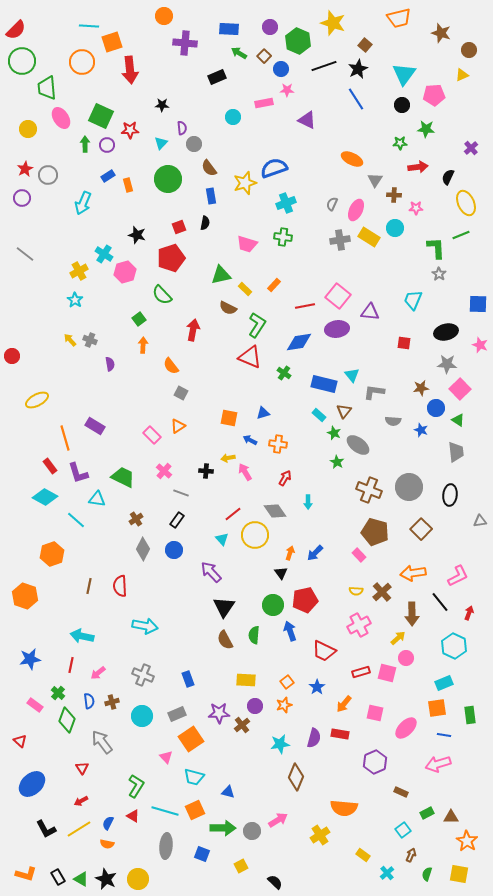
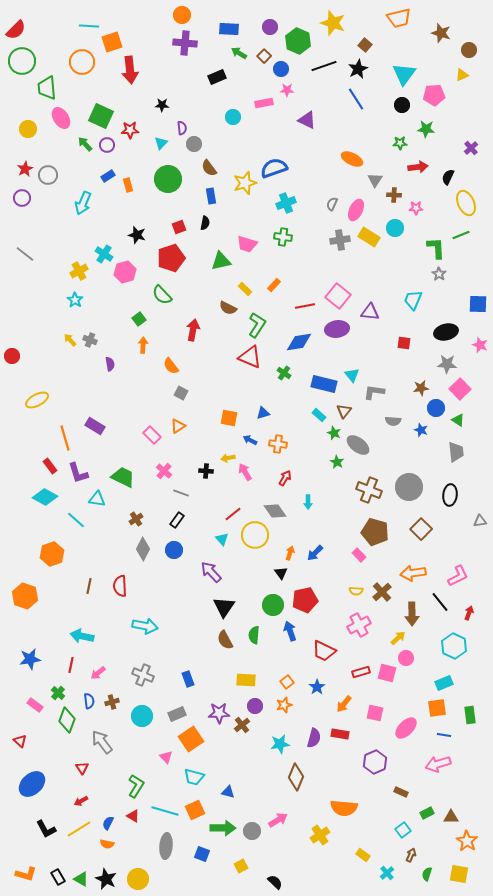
orange circle at (164, 16): moved 18 px right, 1 px up
green arrow at (85, 144): rotated 42 degrees counterclockwise
green triangle at (221, 275): moved 14 px up
